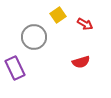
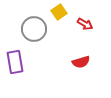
yellow square: moved 1 px right, 3 px up
gray circle: moved 8 px up
purple rectangle: moved 6 px up; rotated 15 degrees clockwise
